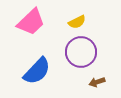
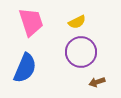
pink trapezoid: rotated 64 degrees counterclockwise
blue semicircle: moved 12 px left, 3 px up; rotated 20 degrees counterclockwise
